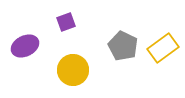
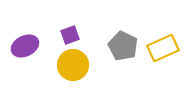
purple square: moved 4 px right, 13 px down
yellow rectangle: rotated 12 degrees clockwise
yellow circle: moved 5 px up
